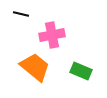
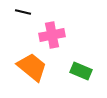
black line: moved 2 px right, 2 px up
orange trapezoid: moved 3 px left
